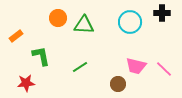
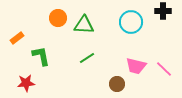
black cross: moved 1 px right, 2 px up
cyan circle: moved 1 px right
orange rectangle: moved 1 px right, 2 px down
green line: moved 7 px right, 9 px up
brown circle: moved 1 px left
